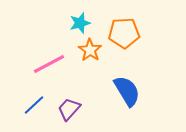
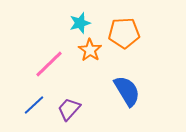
pink line: rotated 16 degrees counterclockwise
